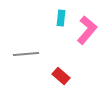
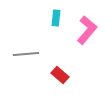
cyan rectangle: moved 5 px left
red rectangle: moved 1 px left, 1 px up
